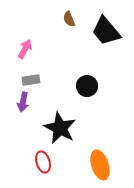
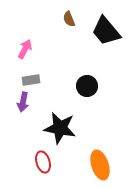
black star: rotated 16 degrees counterclockwise
